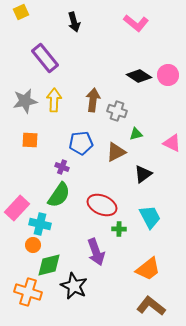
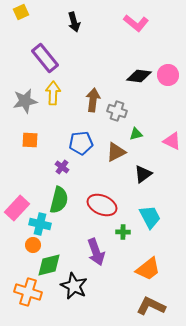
black diamond: rotated 25 degrees counterclockwise
yellow arrow: moved 1 px left, 7 px up
pink triangle: moved 2 px up
purple cross: rotated 16 degrees clockwise
green semicircle: moved 5 px down; rotated 20 degrees counterclockwise
green cross: moved 4 px right, 3 px down
brown L-shape: rotated 12 degrees counterclockwise
